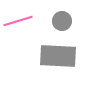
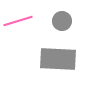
gray rectangle: moved 3 px down
